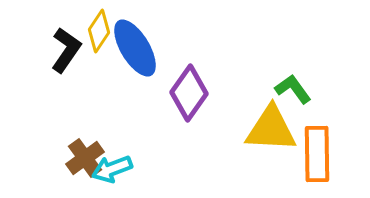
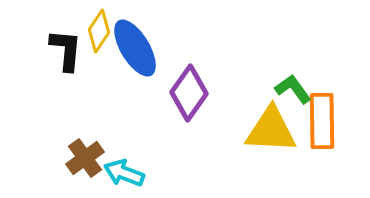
black L-shape: rotated 30 degrees counterclockwise
yellow triangle: moved 1 px down
orange rectangle: moved 5 px right, 33 px up
cyan arrow: moved 12 px right, 4 px down; rotated 42 degrees clockwise
